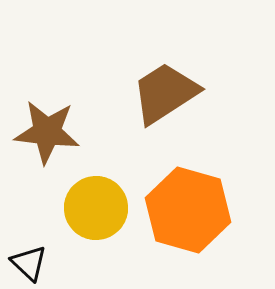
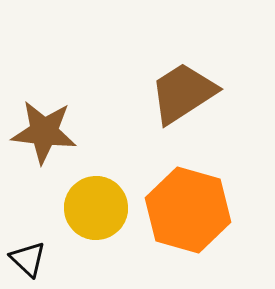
brown trapezoid: moved 18 px right
brown star: moved 3 px left
black triangle: moved 1 px left, 4 px up
